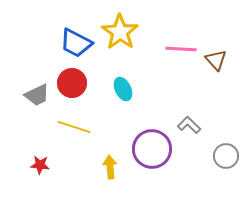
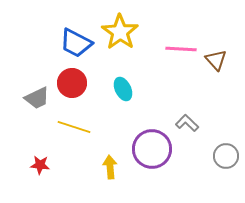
gray trapezoid: moved 3 px down
gray L-shape: moved 2 px left, 2 px up
